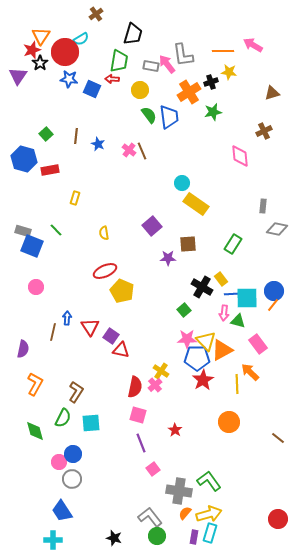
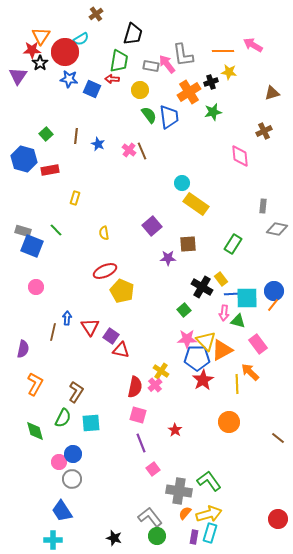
red star at (32, 50): rotated 18 degrees clockwise
